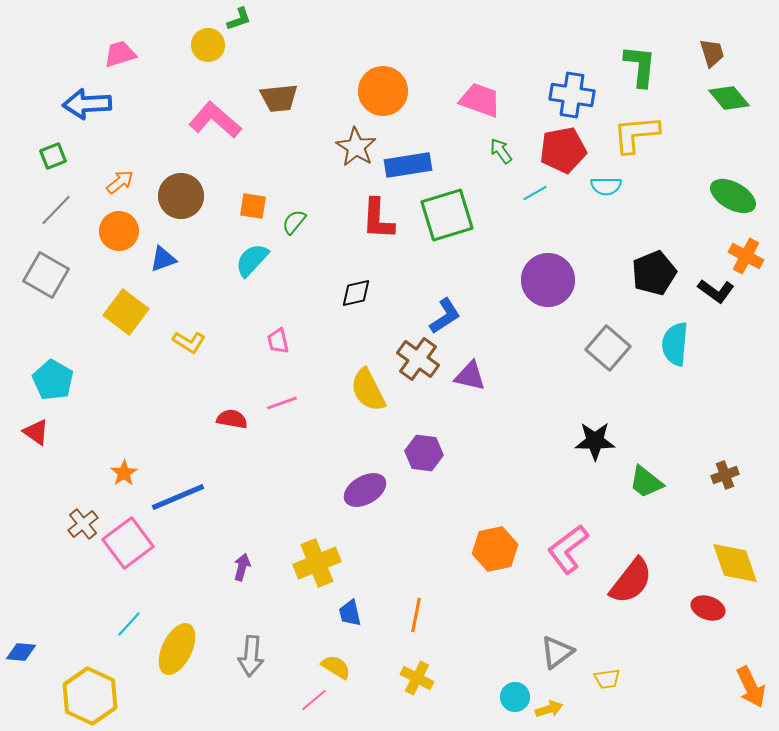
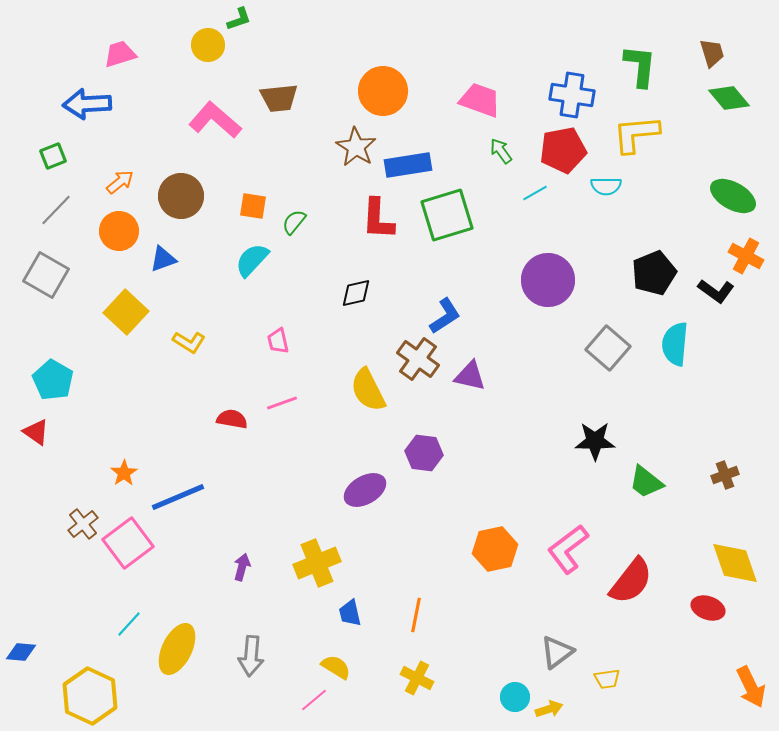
yellow square at (126, 312): rotated 6 degrees clockwise
